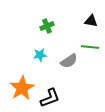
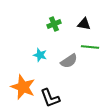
black triangle: moved 7 px left, 3 px down
green cross: moved 7 px right, 2 px up
cyan star: rotated 24 degrees clockwise
orange star: moved 1 px right, 1 px up; rotated 20 degrees counterclockwise
black L-shape: rotated 90 degrees clockwise
